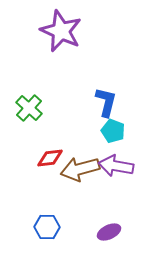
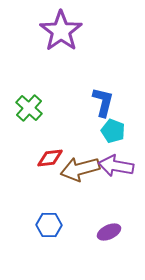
purple star: rotated 12 degrees clockwise
blue L-shape: moved 3 px left
blue hexagon: moved 2 px right, 2 px up
